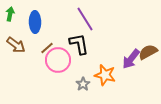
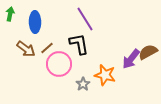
brown arrow: moved 10 px right, 4 px down
pink circle: moved 1 px right, 4 px down
